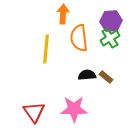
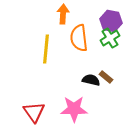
purple hexagon: rotated 15 degrees clockwise
black semicircle: moved 4 px right, 5 px down; rotated 18 degrees clockwise
